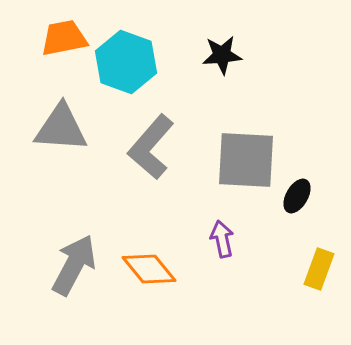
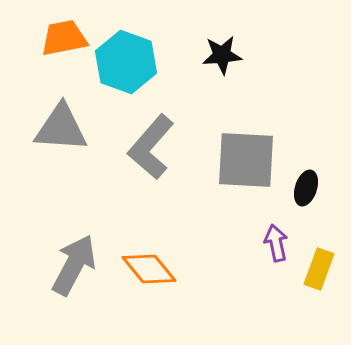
black ellipse: moved 9 px right, 8 px up; rotated 12 degrees counterclockwise
purple arrow: moved 54 px right, 4 px down
